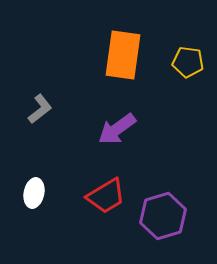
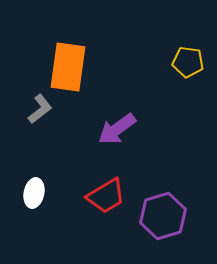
orange rectangle: moved 55 px left, 12 px down
